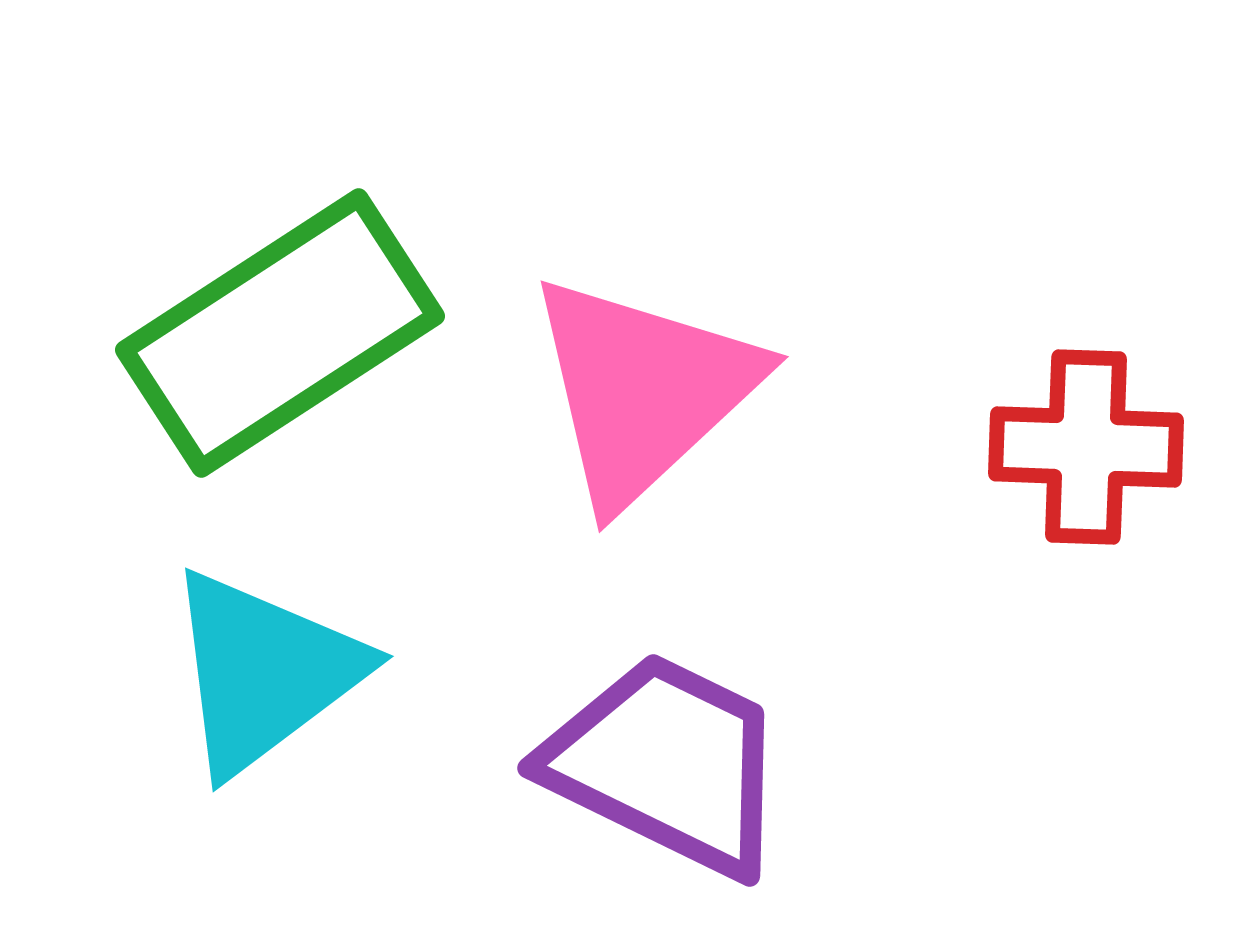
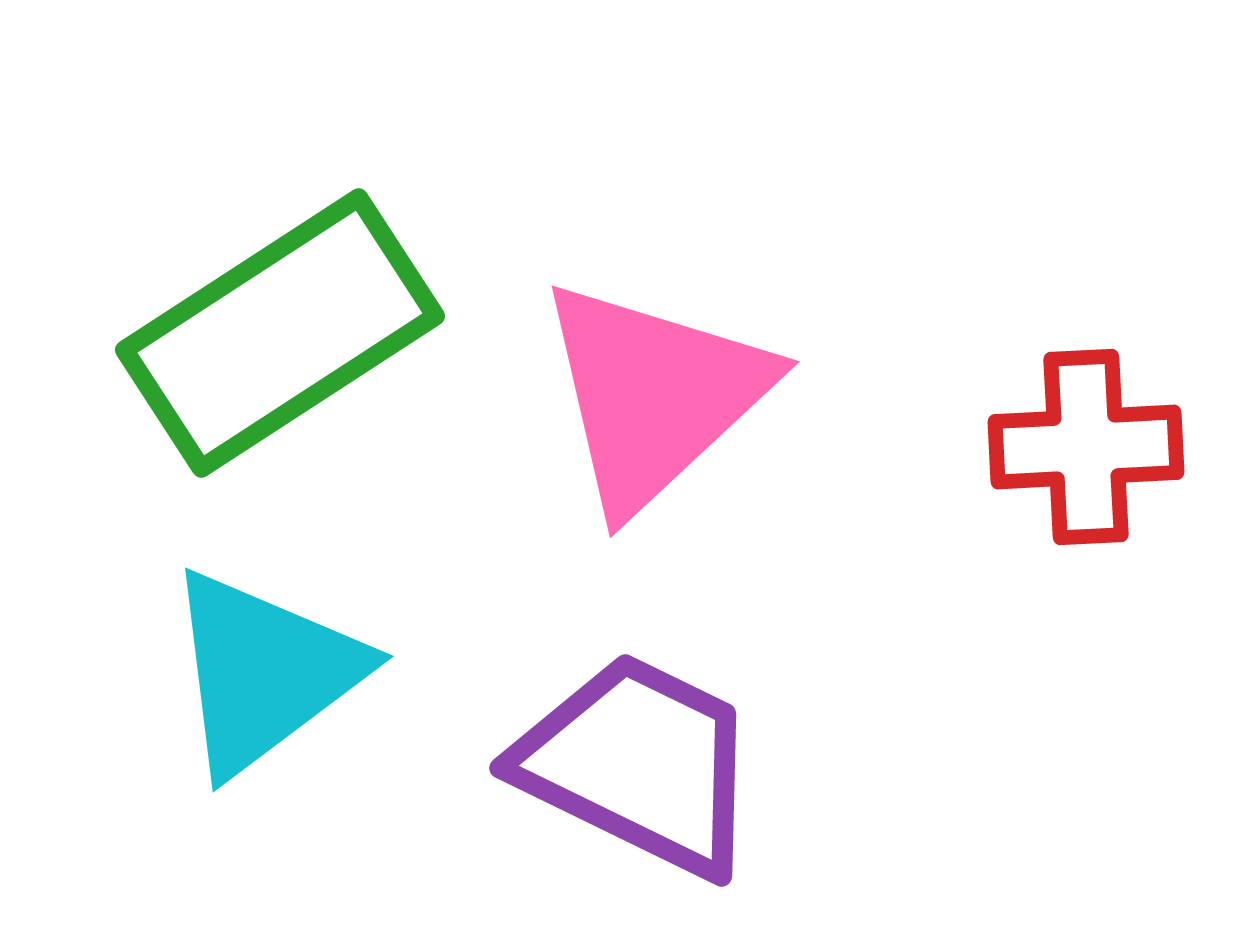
pink triangle: moved 11 px right, 5 px down
red cross: rotated 5 degrees counterclockwise
purple trapezoid: moved 28 px left
